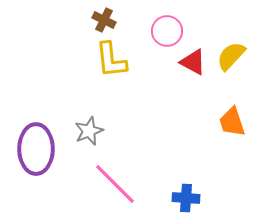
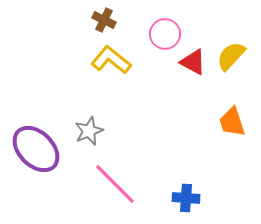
pink circle: moved 2 px left, 3 px down
yellow L-shape: rotated 135 degrees clockwise
purple ellipse: rotated 45 degrees counterclockwise
